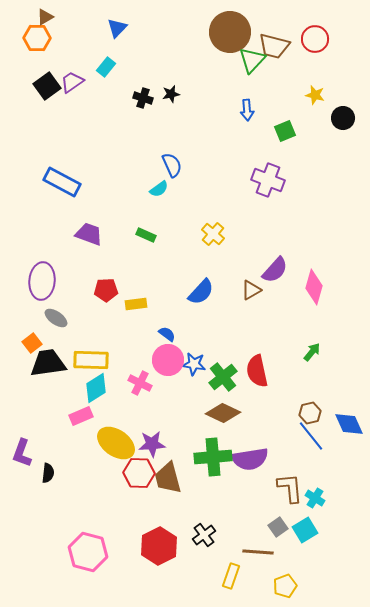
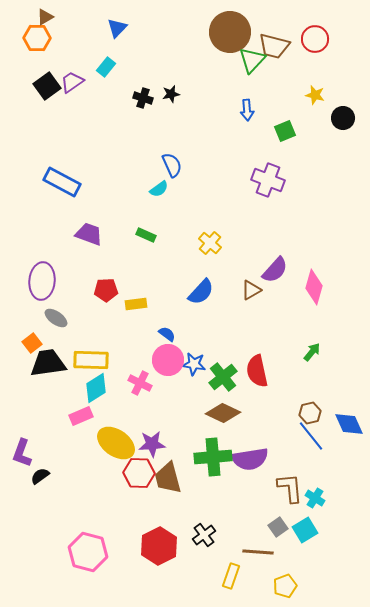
yellow cross at (213, 234): moved 3 px left, 9 px down
black semicircle at (48, 473): moved 8 px left, 3 px down; rotated 132 degrees counterclockwise
